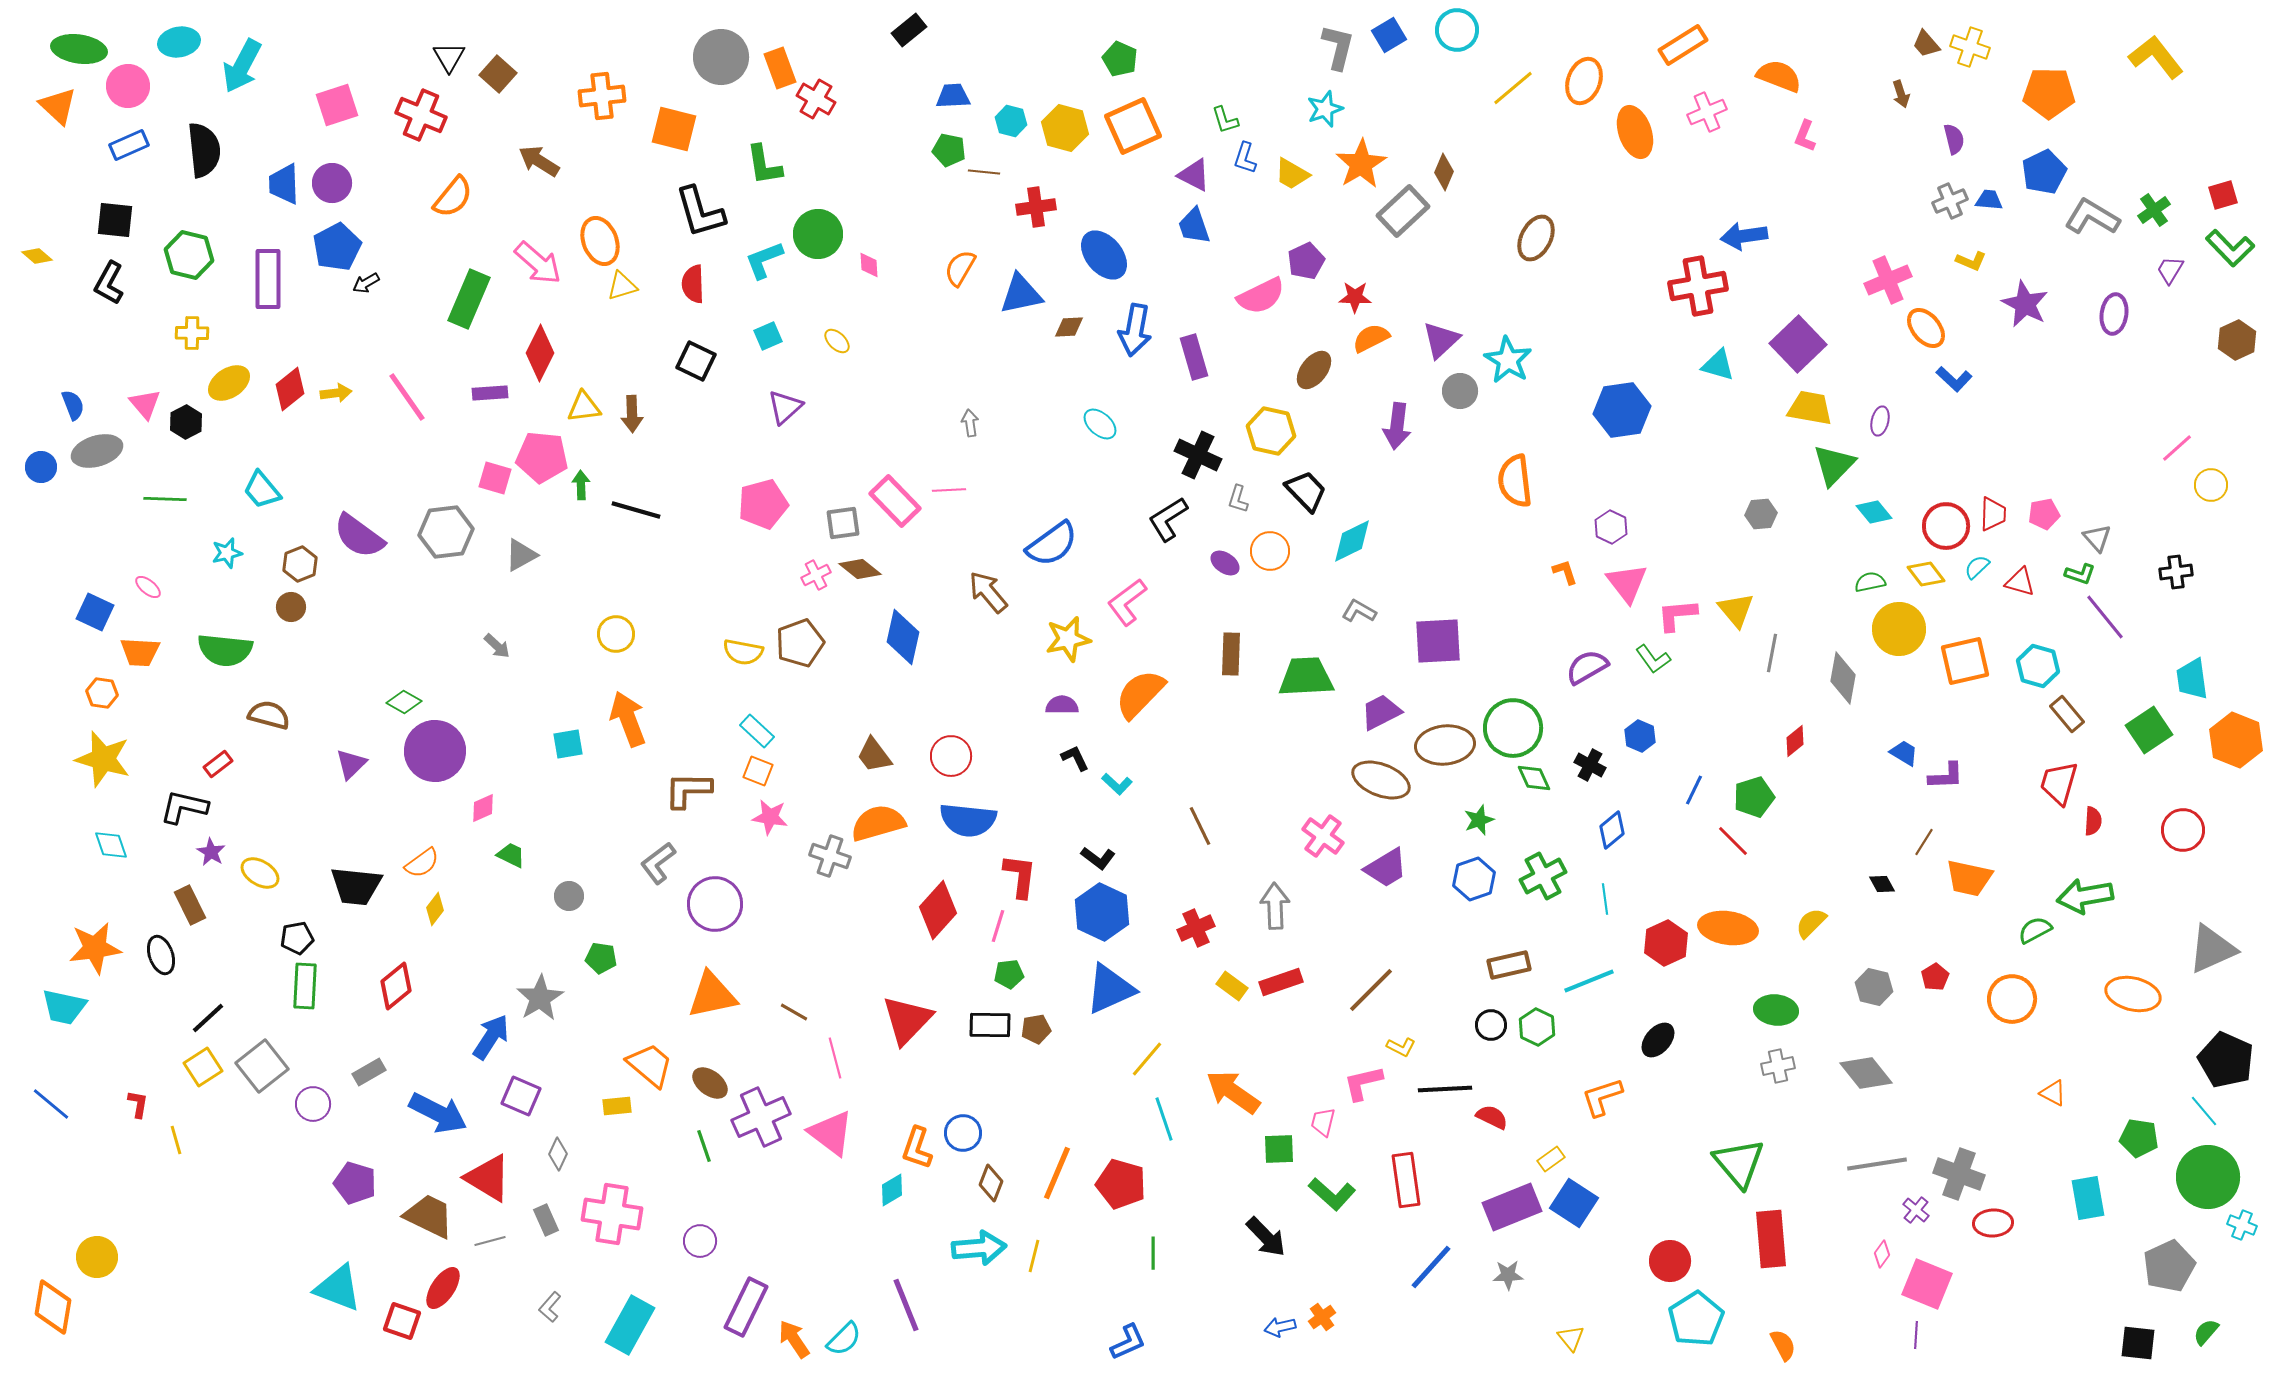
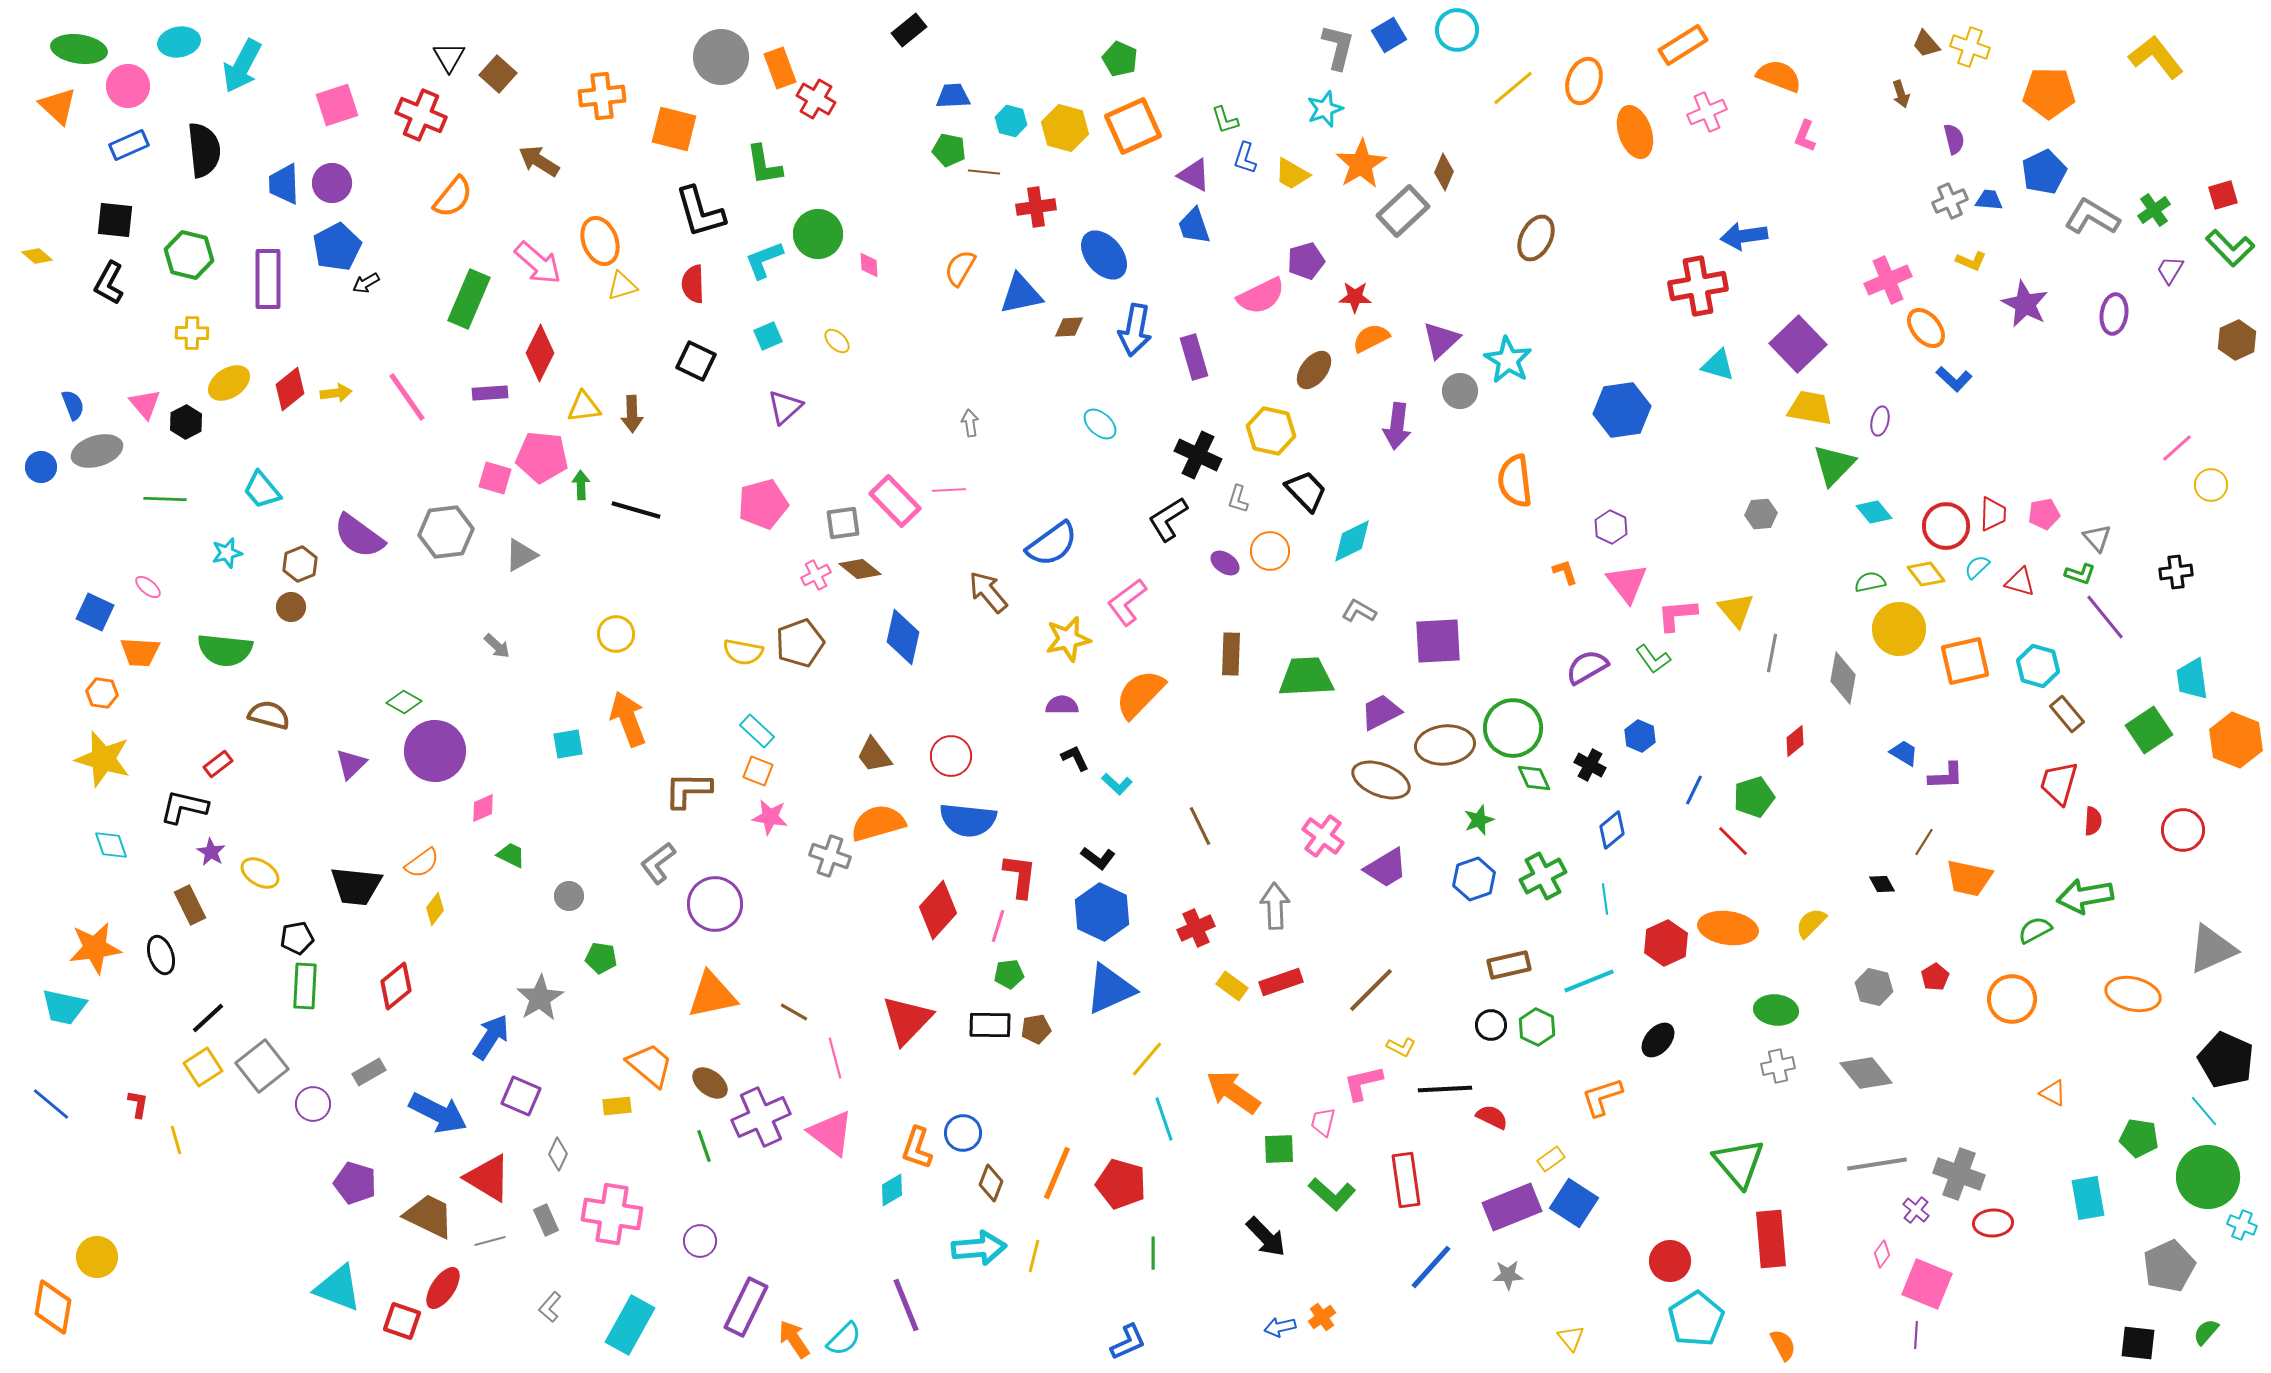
purple pentagon at (1306, 261): rotated 9 degrees clockwise
